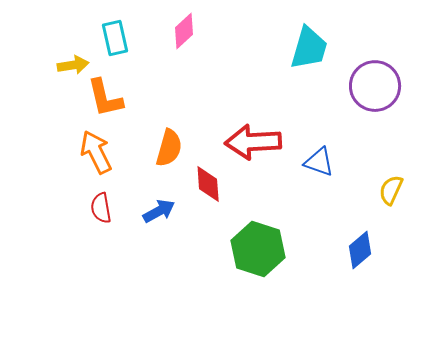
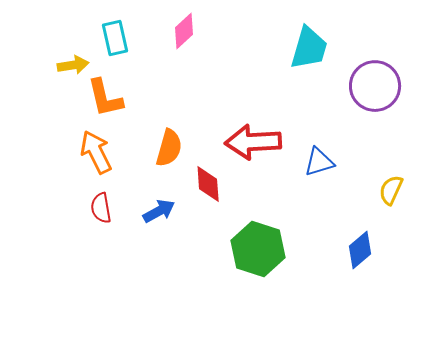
blue triangle: rotated 36 degrees counterclockwise
